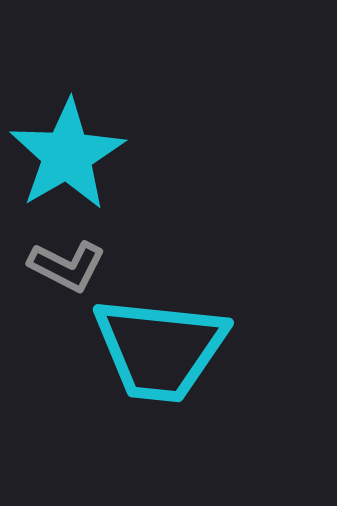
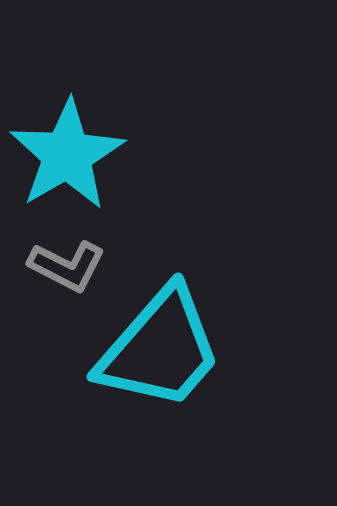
cyan trapezoid: rotated 55 degrees counterclockwise
